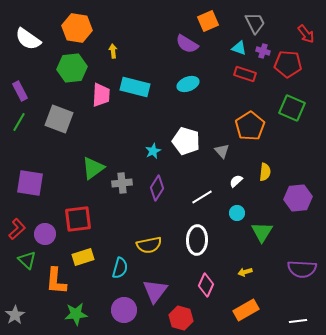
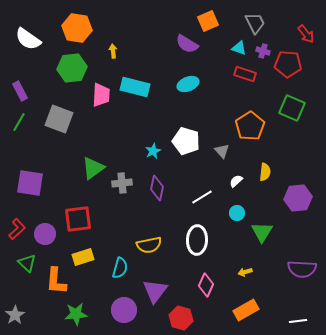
purple diamond at (157, 188): rotated 20 degrees counterclockwise
green triangle at (27, 260): moved 3 px down
